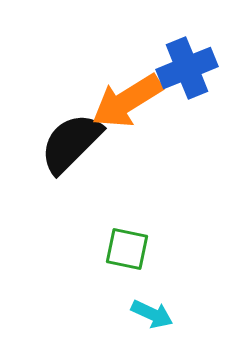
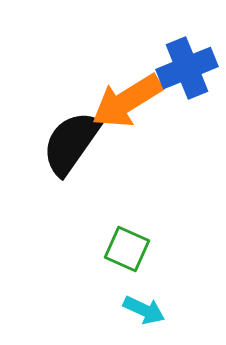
black semicircle: rotated 10 degrees counterclockwise
green square: rotated 12 degrees clockwise
cyan arrow: moved 8 px left, 4 px up
